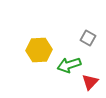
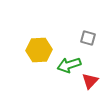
gray square: rotated 14 degrees counterclockwise
red triangle: moved 1 px up
